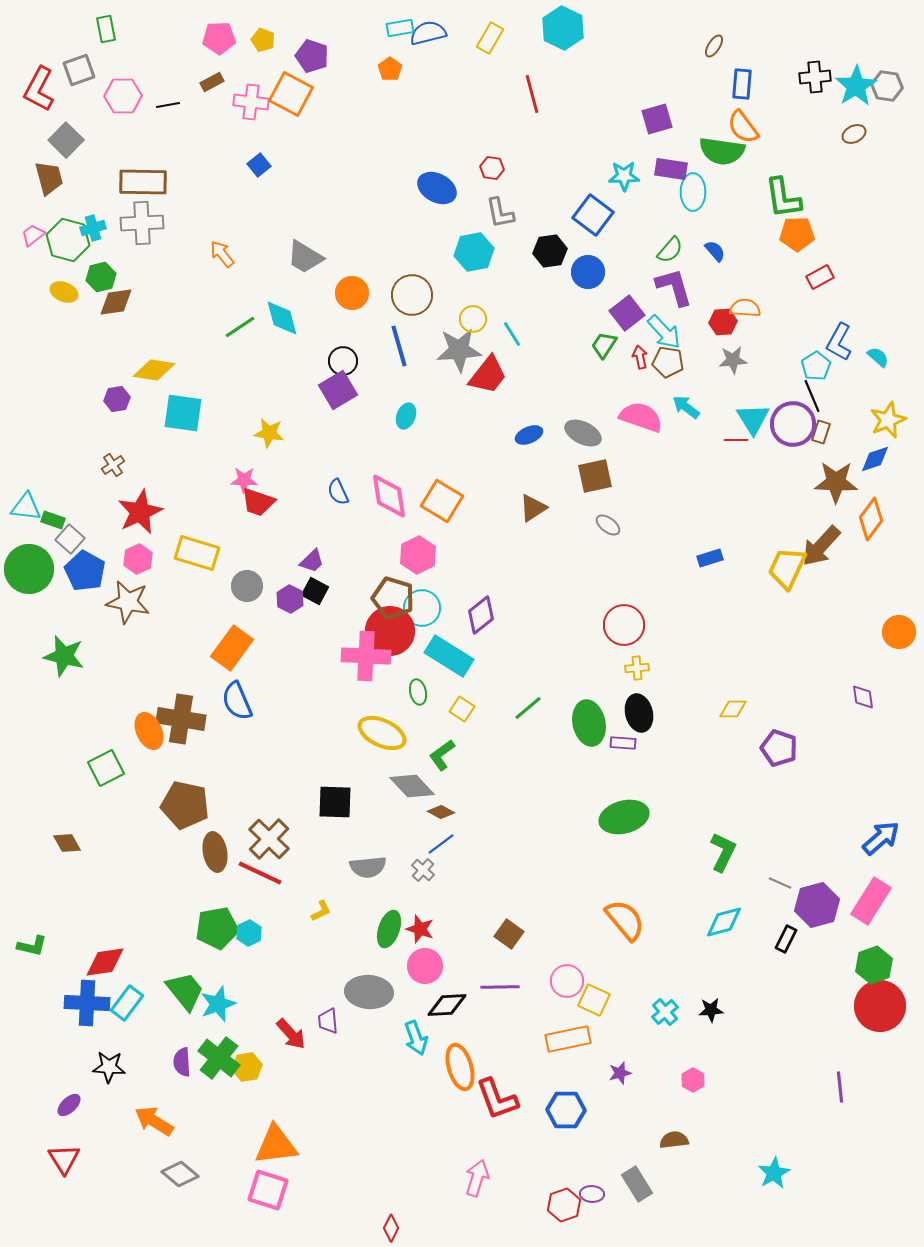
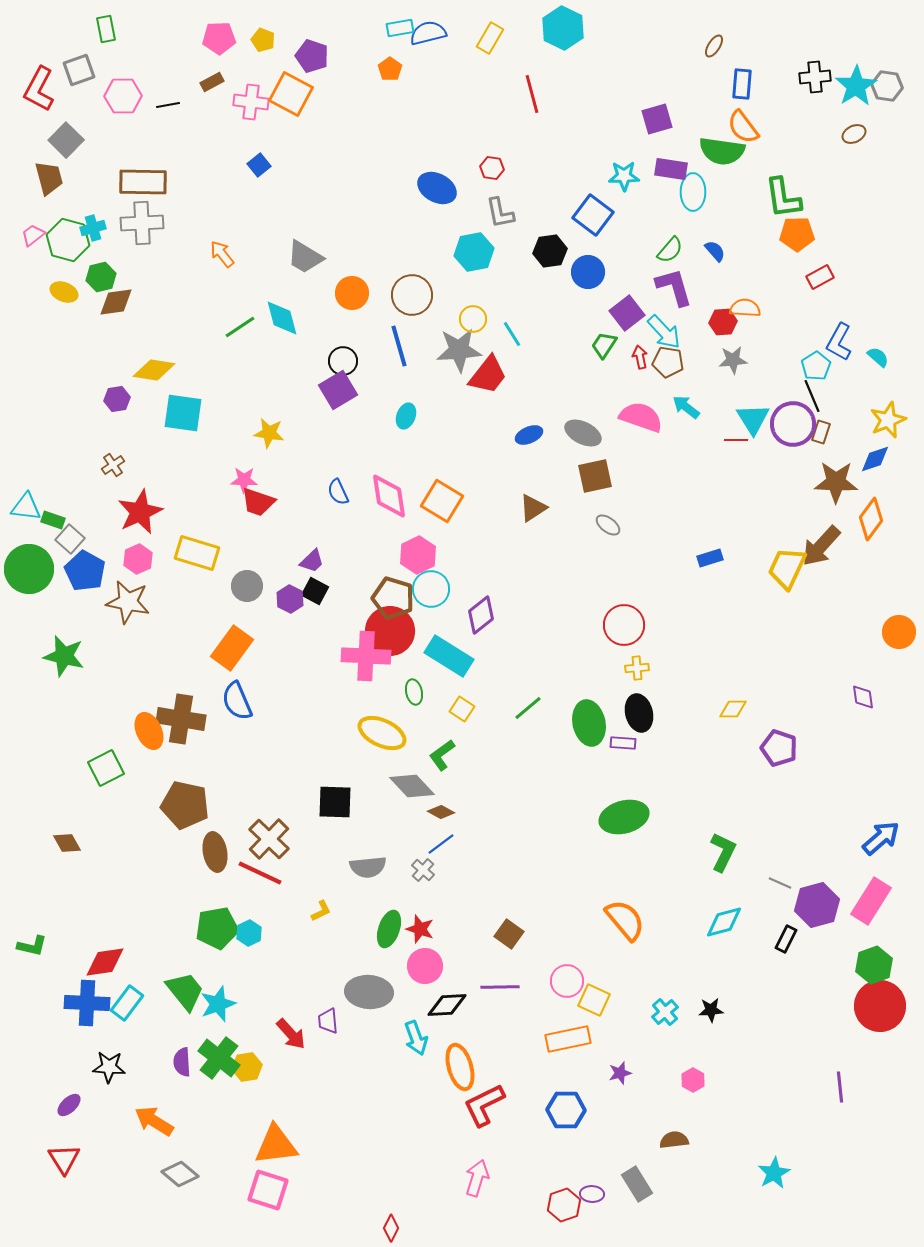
cyan circle at (422, 608): moved 9 px right, 19 px up
green ellipse at (418, 692): moved 4 px left
red L-shape at (497, 1099): moved 13 px left, 6 px down; rotated 84 degrees clockwise
